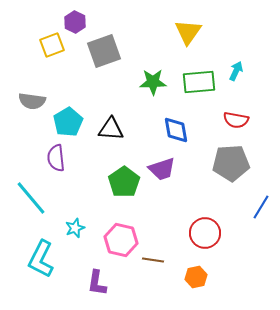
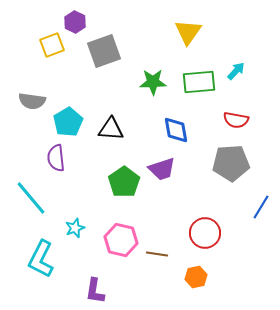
cyan arrow: rotated 18 degrees clockwise
brown line: moved 4 px right, 6 px up
purple L-shape: moved 2 px left, 8 px down
